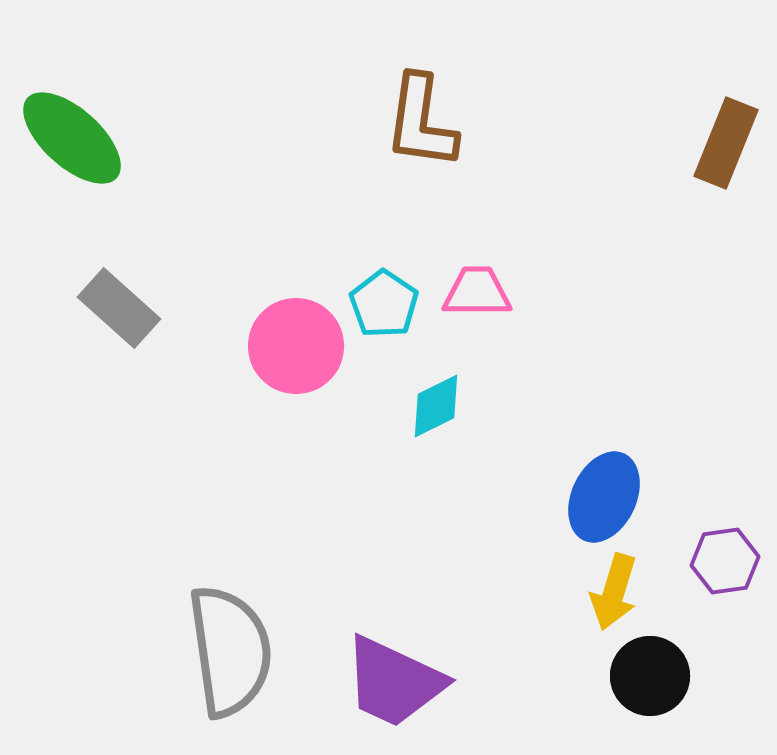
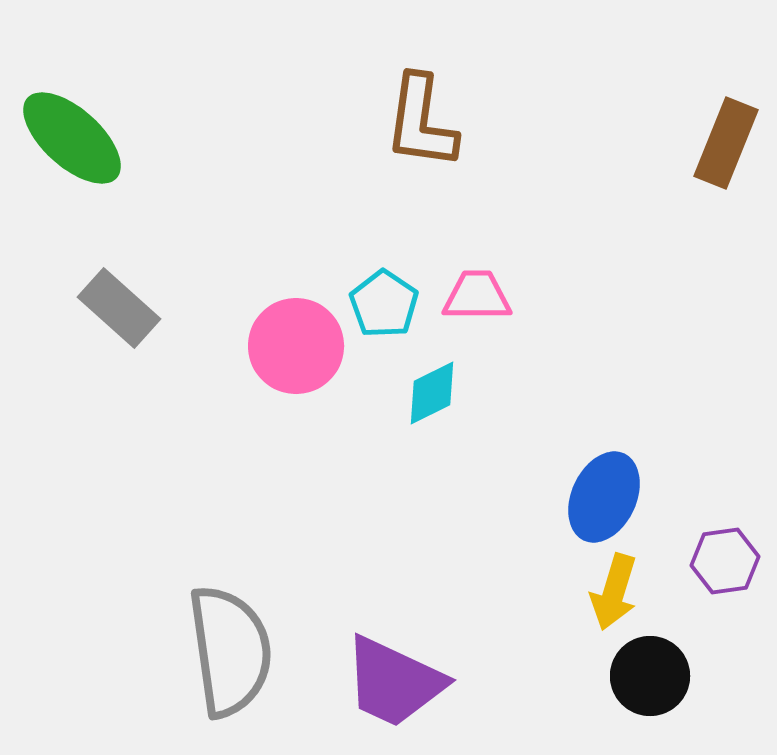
pink trapezoid: moved 4 px down
cyan diamond: moved 4 px left, 13 px up
